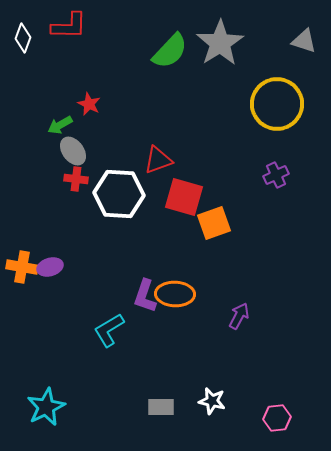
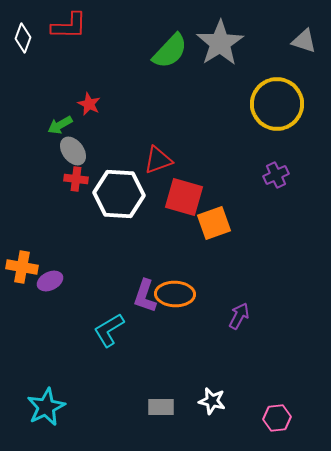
purple ellipse: moved 14 px down; rotated 10 degrees counterclockwise
